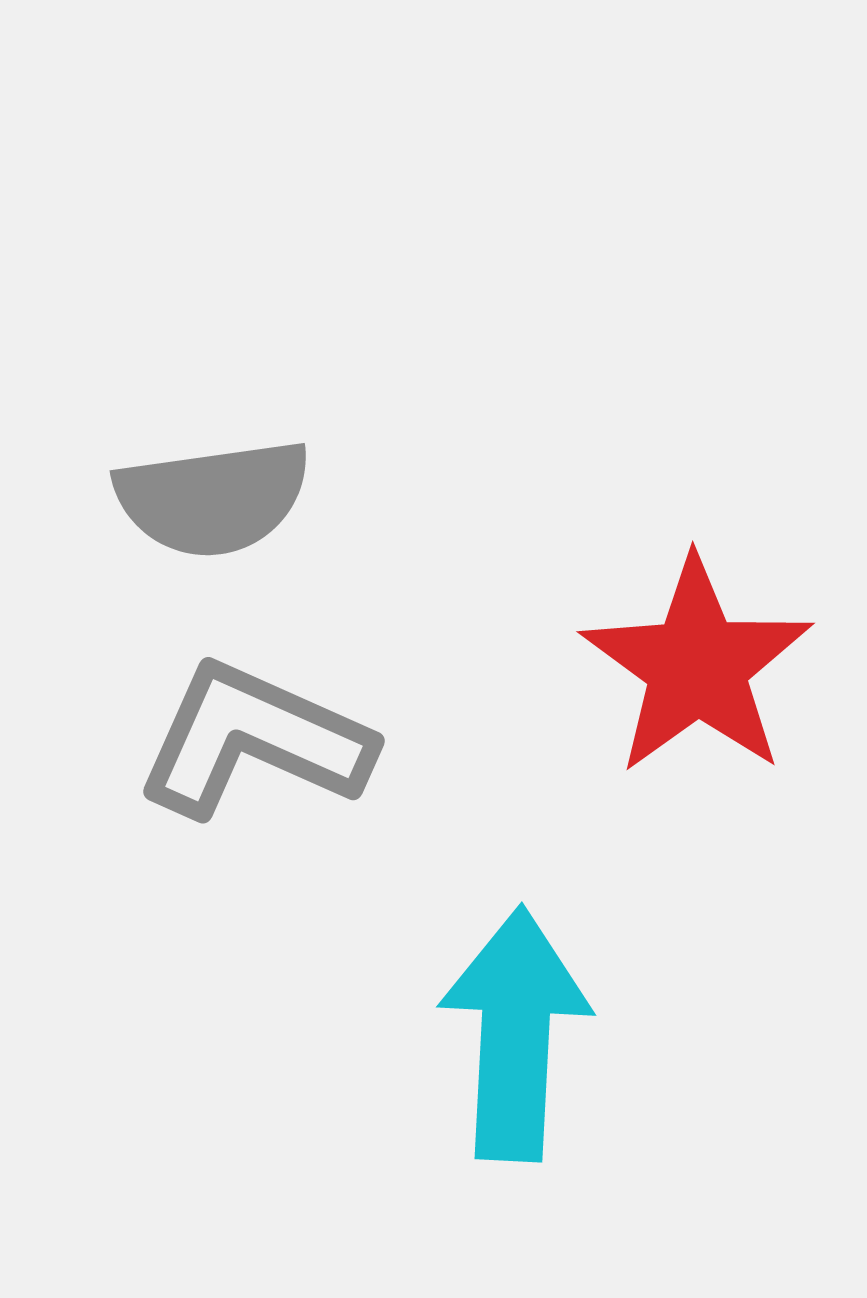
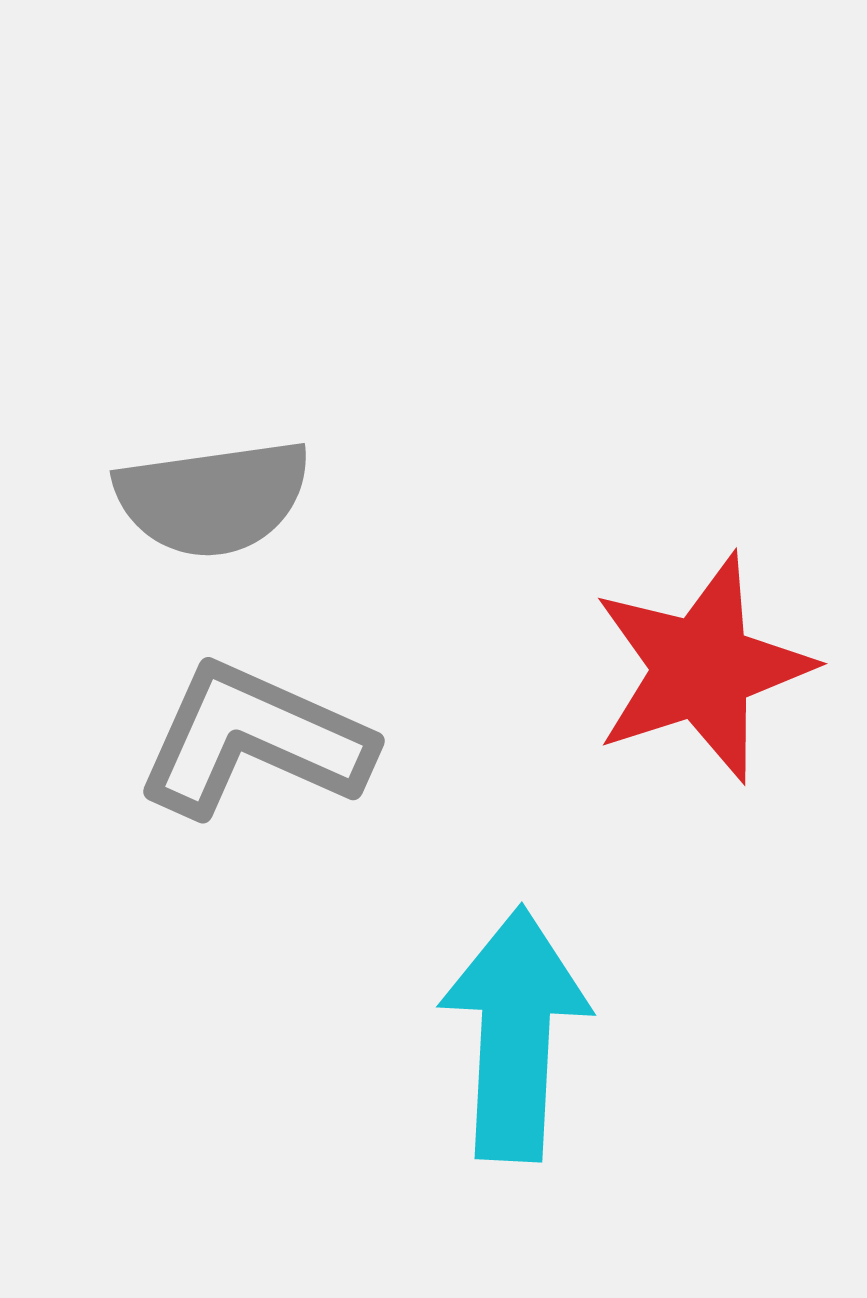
red star: moved 5 px right, 2 px down; rotated 18 degrees clockwise
